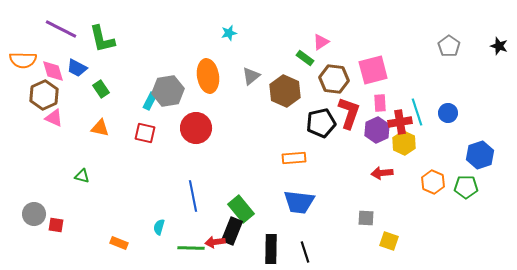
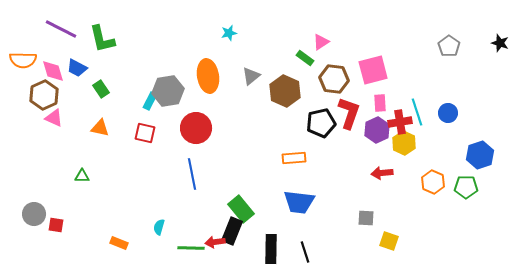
black star at (499, 46): moved 1 px right, 3 px up
green triangle at (82, 176): rotated 14 degrees counterclockwise
blue line at (193, 196): moved 1 px left, 22 px up
